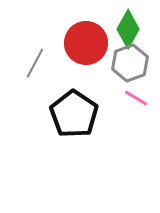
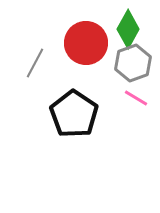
gray hexagon: moved 3 px right
